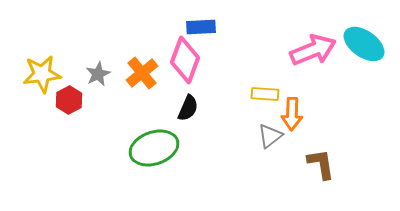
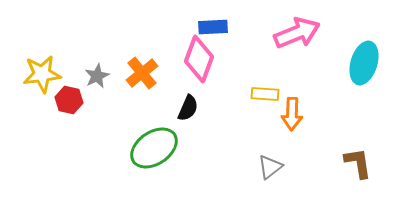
blue rectangle: moved 12 px right
cyan ellipse: moved 19 px down; rotated 72 degrees clockwise
pink arrow: moved 16 px left, 17 px up
pink diamond: moved 14 px right, 1 px up
gray star: moved 1 px left, 2 px down
red hexagon: rotated 20 degrees counterclockwise
gray triangle: moved 31 px down
green ellipse: rotated 15 degrees counterclockwise
brown L-shape: moved 37 px right, 1 px up
